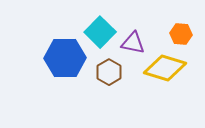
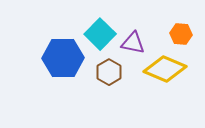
cyan square: moved 2 px down
blue hexagon: moved 2 px left
yellow diamond: moved 1 px down; rotated 6 degrees clockwise
